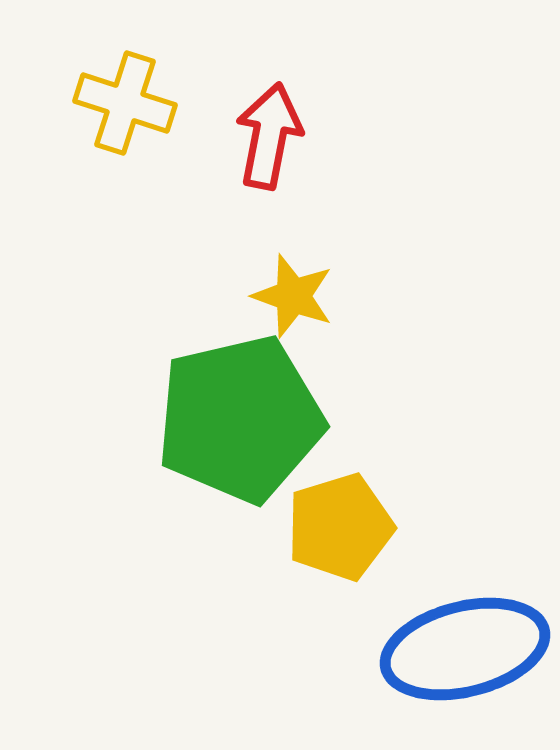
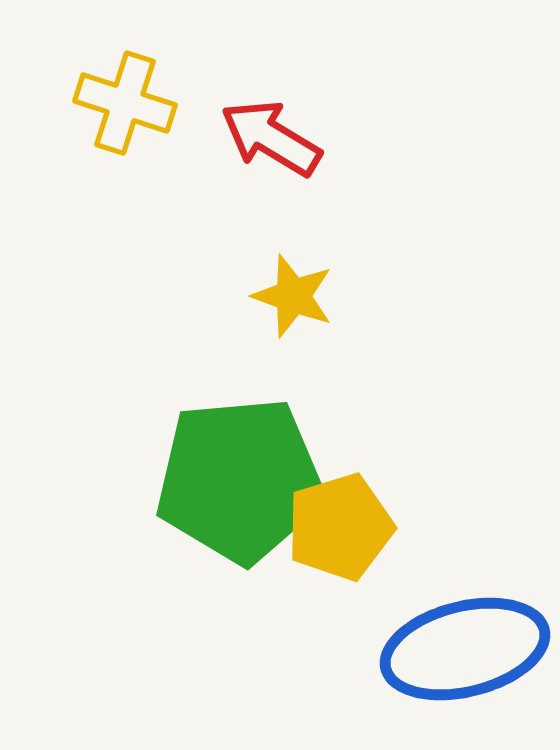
red arrow: moved 2 px right, 2 px down; rotated 70 degrees counterclockwise
green pentagon: moved 61 px down; rotated 8 degrees clockwise
